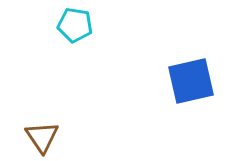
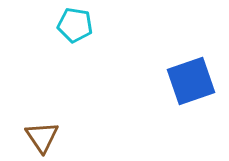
blue square: rotated 6 degrees counterclockwise
